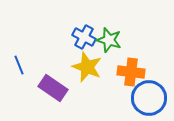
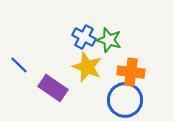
blue line: rotated 24 degrees counterclockwise
blue circle: moved 24 px left, 2 px down
